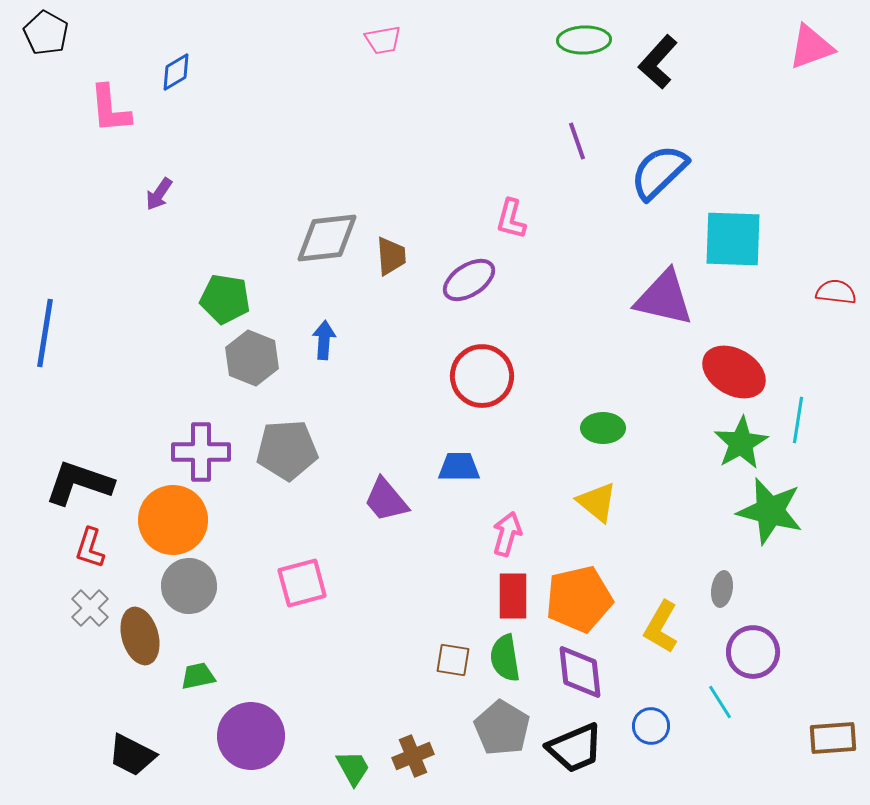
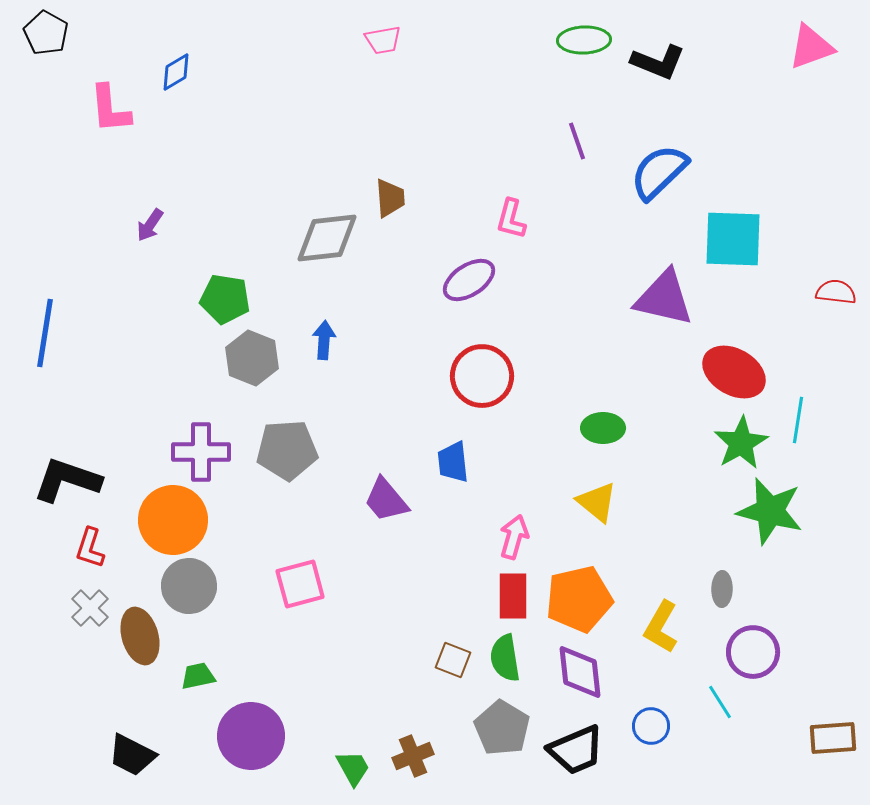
black L-shape at (658, 62): rotated 110 degrees counterclockwise
purple arrow at (159, 194): moved 9 px left, 31 px down
brown trapezoid at (391, 256): moved 1 px left, 58 px up
blue trapezoid at (459, 467): moved 6 px left, 5 px up; rotated 96 degrees counterclockwise
black L-shape at (79, 483): moved 12 px left, 3 px up
pink arrow at (507, 534): moved 7 px right, 3 px down
pink square at (302, 583): moved 2 px left, 1 px down
gray ellipse at (722, 589): rotated 8 degrees counterclockwise
brown square at (453, 660): rotated 12 degrees clockwise
black trapezoid at (575, 748): moved 1 px right, 2 px down
